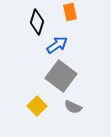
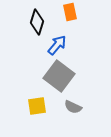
blue arrow: rotated 15 degrees counterclockwise
gray square: moved 2 px left
yellow square: rotated 36 degrees clockwise
